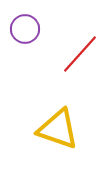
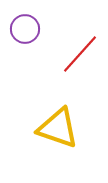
yellow triangle: moved 1 px up
